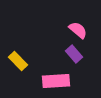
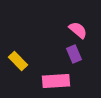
purple rectangle: rotated 18 degrees clockwise
